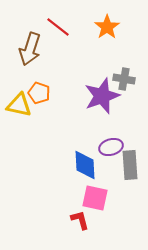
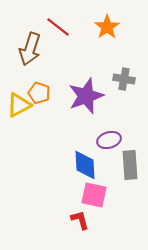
purple star: moved 16 px left
yellow triangle: rotated 40 degrees counterclockwise
purple ellipse: moved 2 px left, 7 px up
pink square: moved 1 px left, 3 px up
